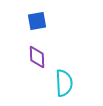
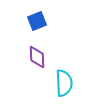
blue square: rotated 12 degrees counterclockwise
